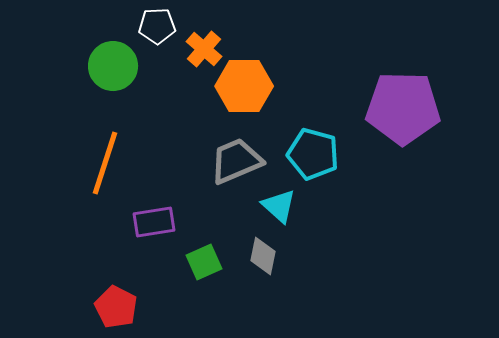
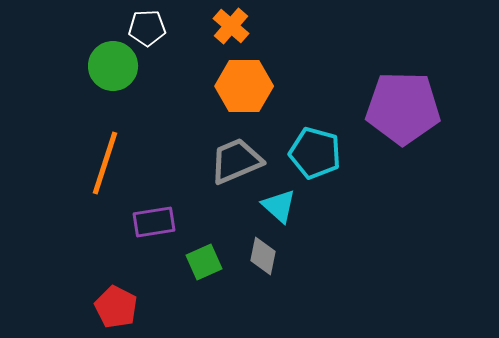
white pentagon: moved 10 px left, 2 px down
orange cross: moved 27 px right, 23 px up
cyan pentagon: moved 2 px right, 1 px up
